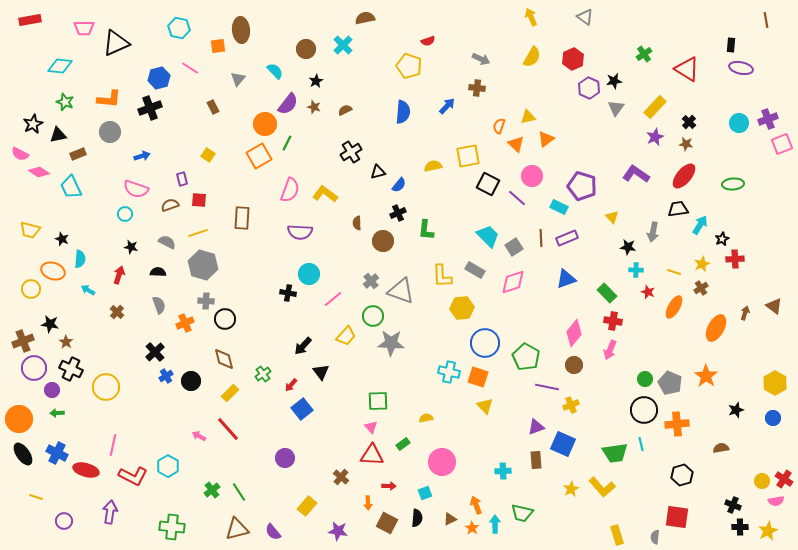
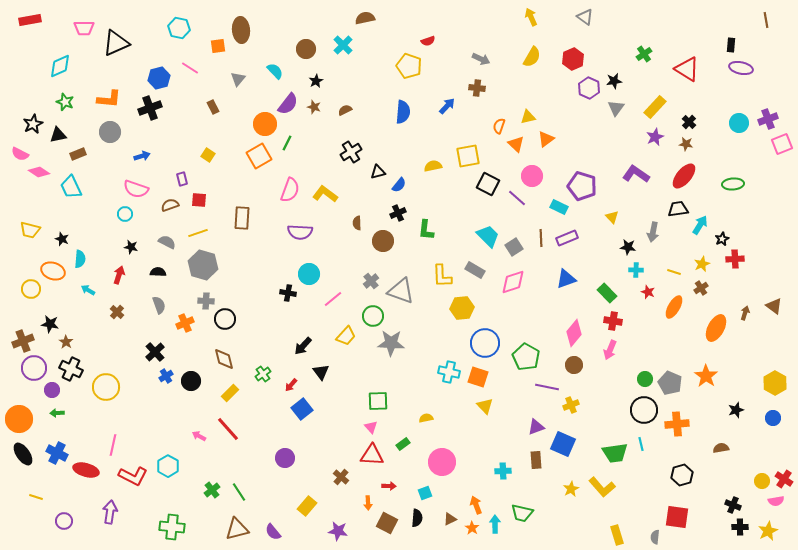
cyan diamond at (60, 66): rotated 30 degrees counterclockwise
